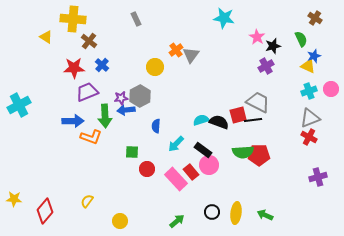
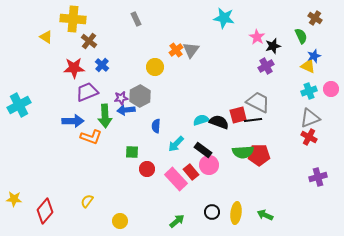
green semicircle at (301, 39): moved 3 px up
gray triangle at (191, 55): moved 5 px up
